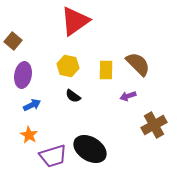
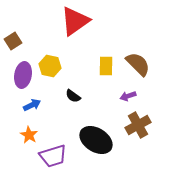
brown square: rotated 18 degrees clockwise
yellow hexagon: moved 18 px left
yellow rectangle: moved 4 px up
brown cross: moved 16 px left
black ellipse: moved 6 px right, 9 px up
